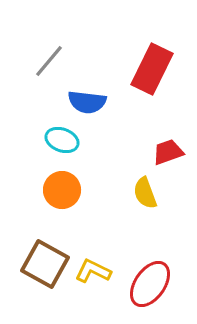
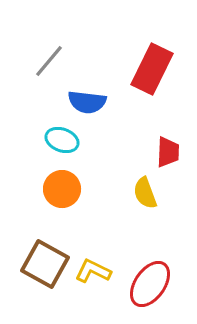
red trapezoid: rotated 112 degrees clockwise
orange circle: moved 1 px up
